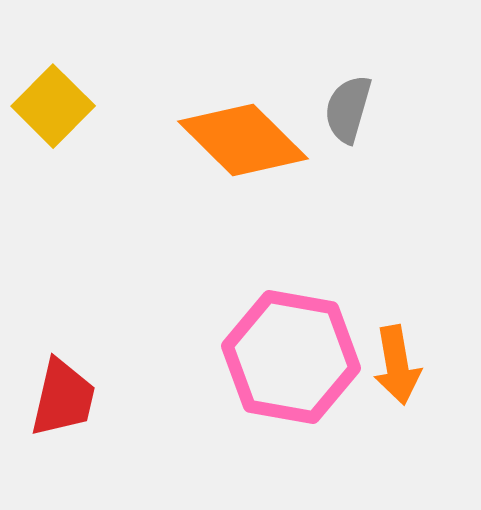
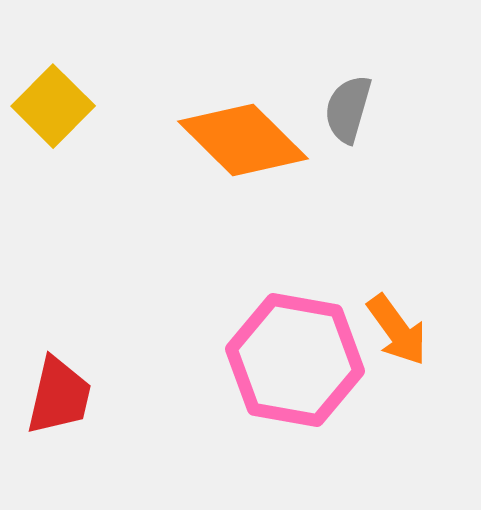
pink hexagon: moved 4 px right, 3 px down
orange arrow: moved 35 px up; rotated 26 degrees counterclockwise
red trapezoid: moved 4 px left, 2 px up
